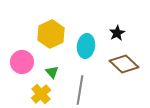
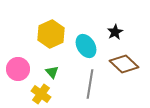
black star: moved 2 px left, 1 px up
cyan ellipse: rotated 40 degrees counterclockwise
pink circle: moved 4 px left, 7 px down
gray line: moved 10 px right, 6 px up
yellow cross: rotated 12 degrees counterclockwise
